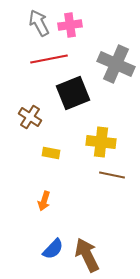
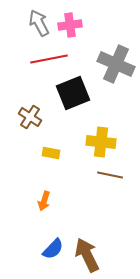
brown line: moved 2 px left
